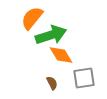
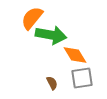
green arrow: rotated 28 degrees clockwise
orange diamond: moved 14 px right
gray square: moved 2 px left
